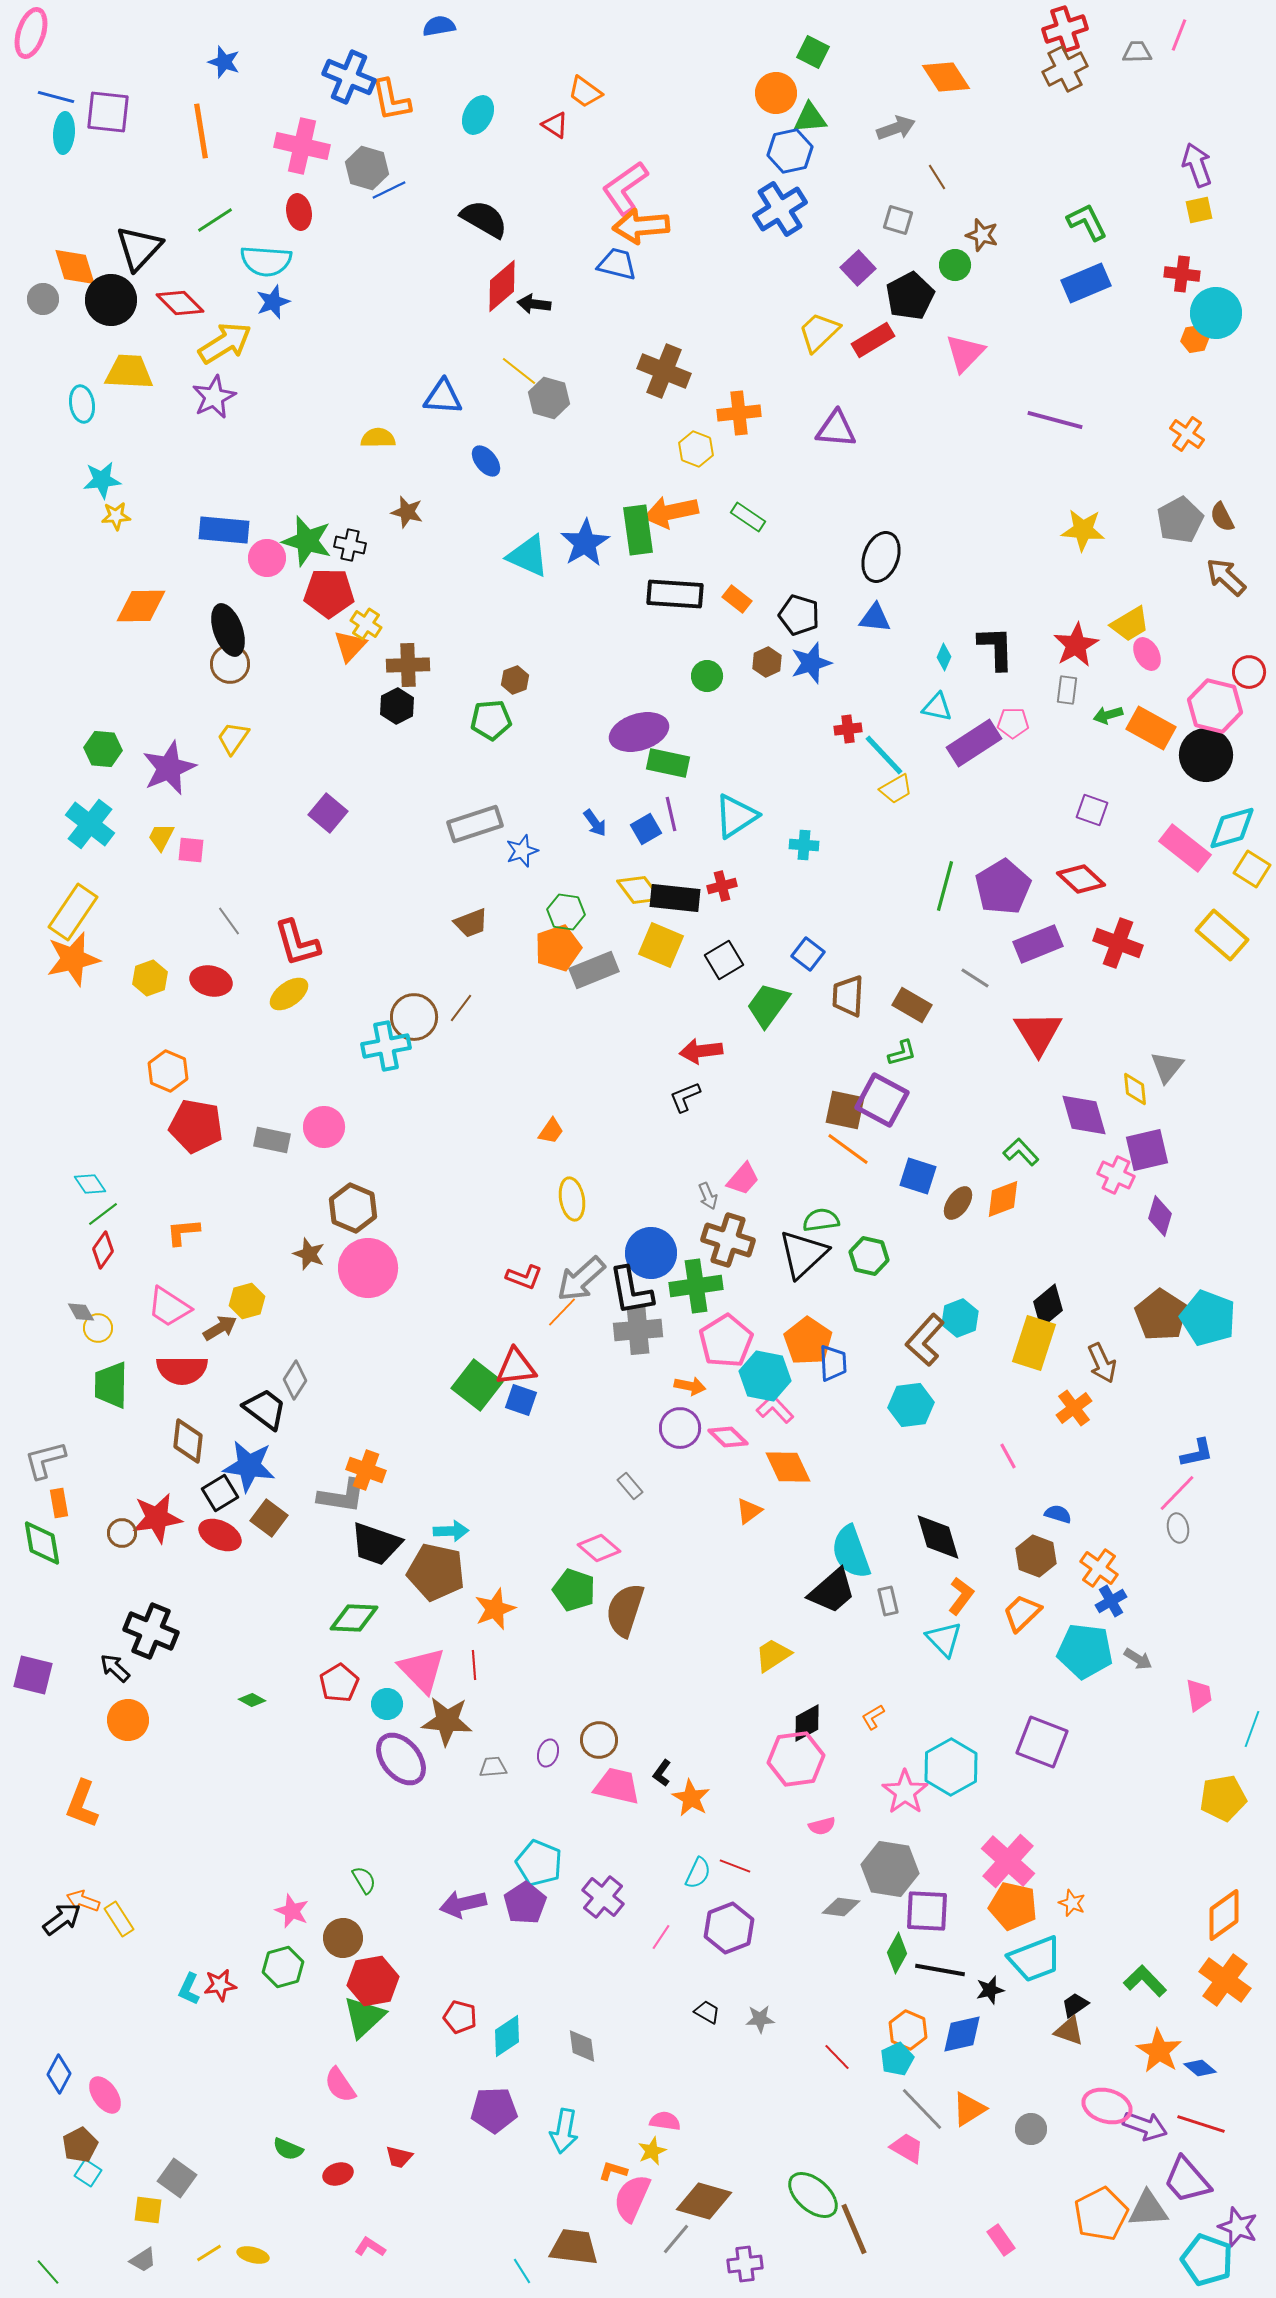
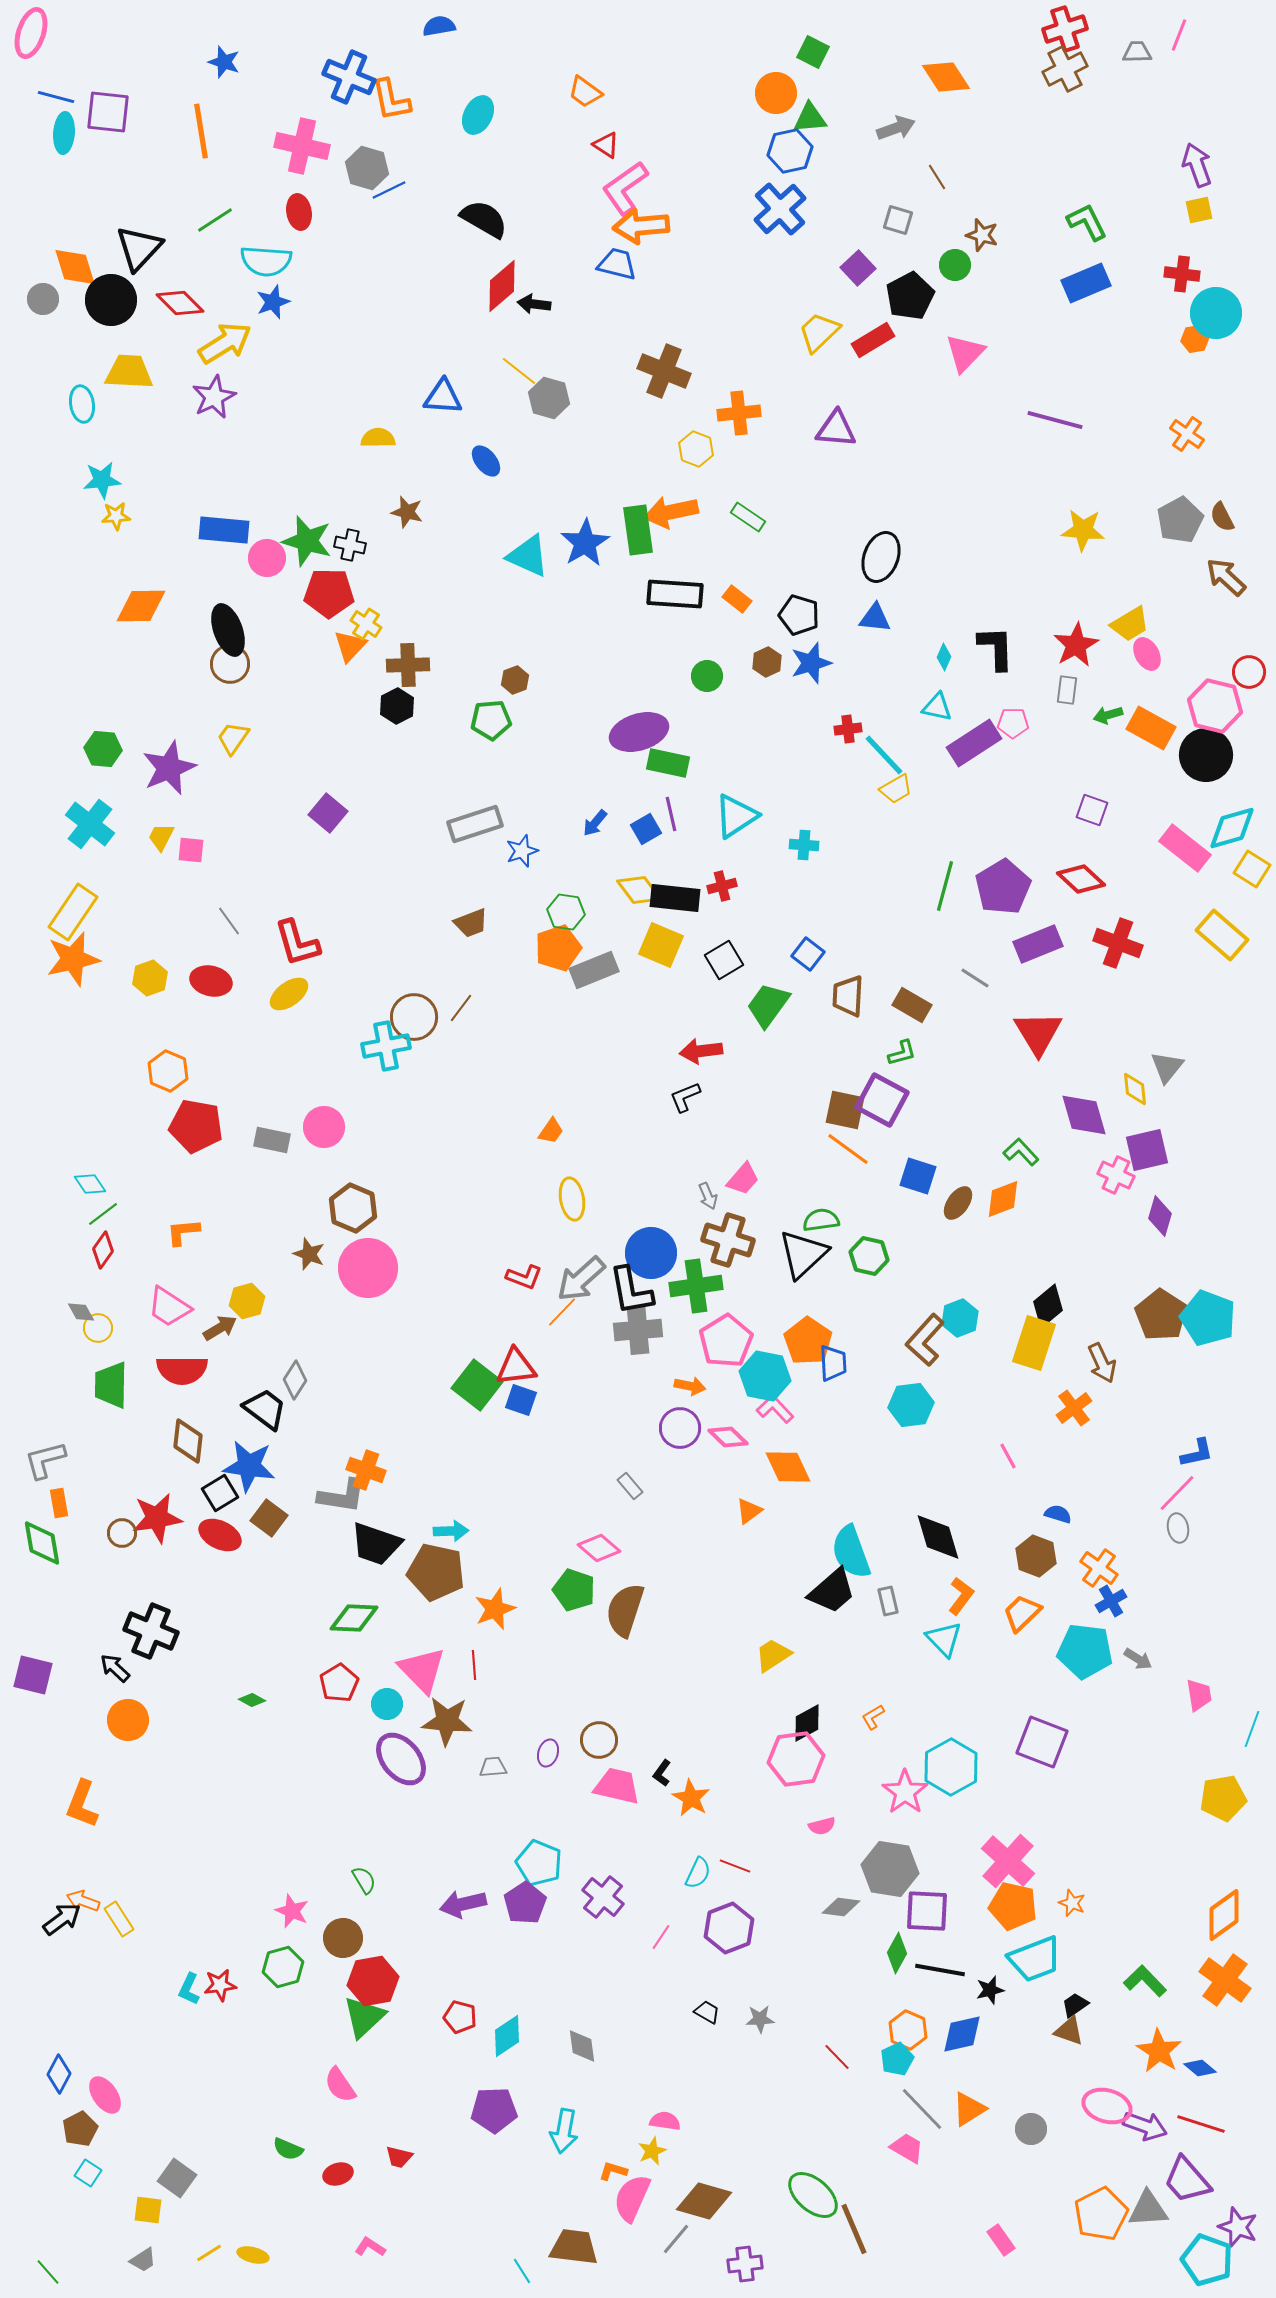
red triangle at (555, 125): moved 51 px right, 20 px down
blue cross at (780, 209): rotated 10 degrees counterclockwise
blue arrow at (595, 823): rotated 76 degrees clockwise
brown pentagon at (80, 2145): moved 16 px up
